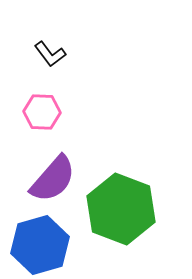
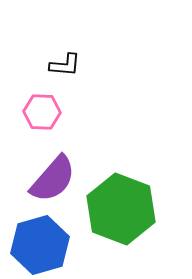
black L-shape: moved 15 px right, 11 px down; rotated 48 degrees counterclockwise
